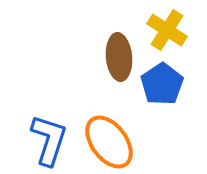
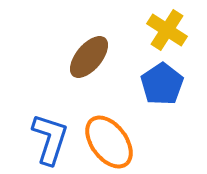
brown ellipse: moved 30 px left; rotated 45 degrees clockwise
blue L-shape: moved 1 px right, 1 px up
